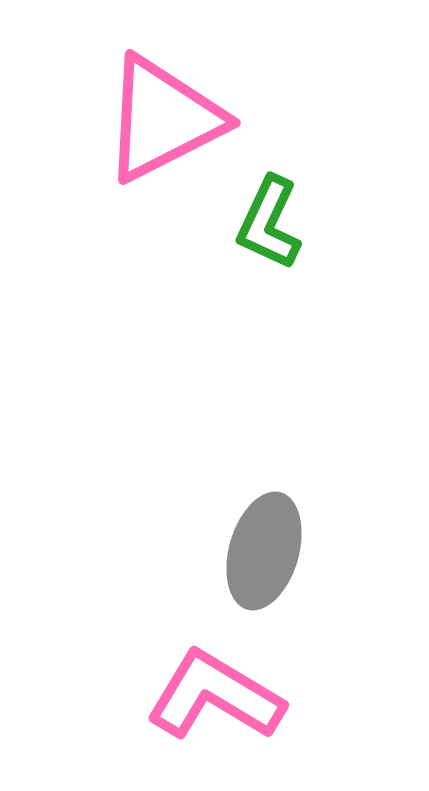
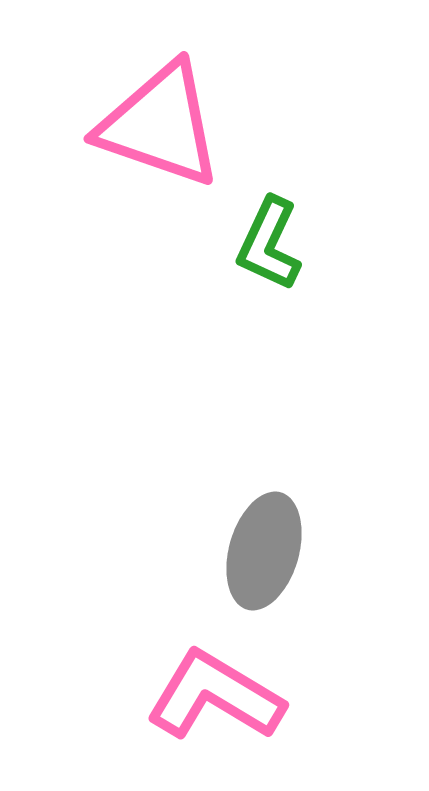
pink triangle: moved 3 px left, 6 px down; rotated 46 degrees clockwise
green L-shape: moved 21 px down
